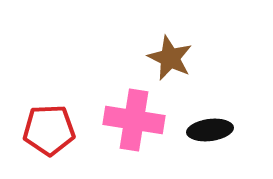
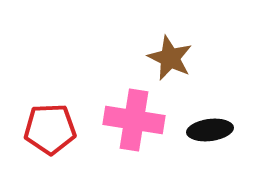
red pentagon: moved 1 px right, 1 px up
